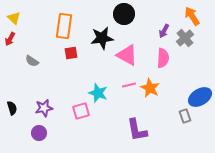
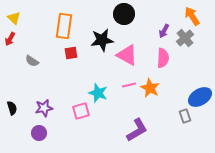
black star: moved 2 px down
purple L-shape: rotated 110 degrees counterclockwise
